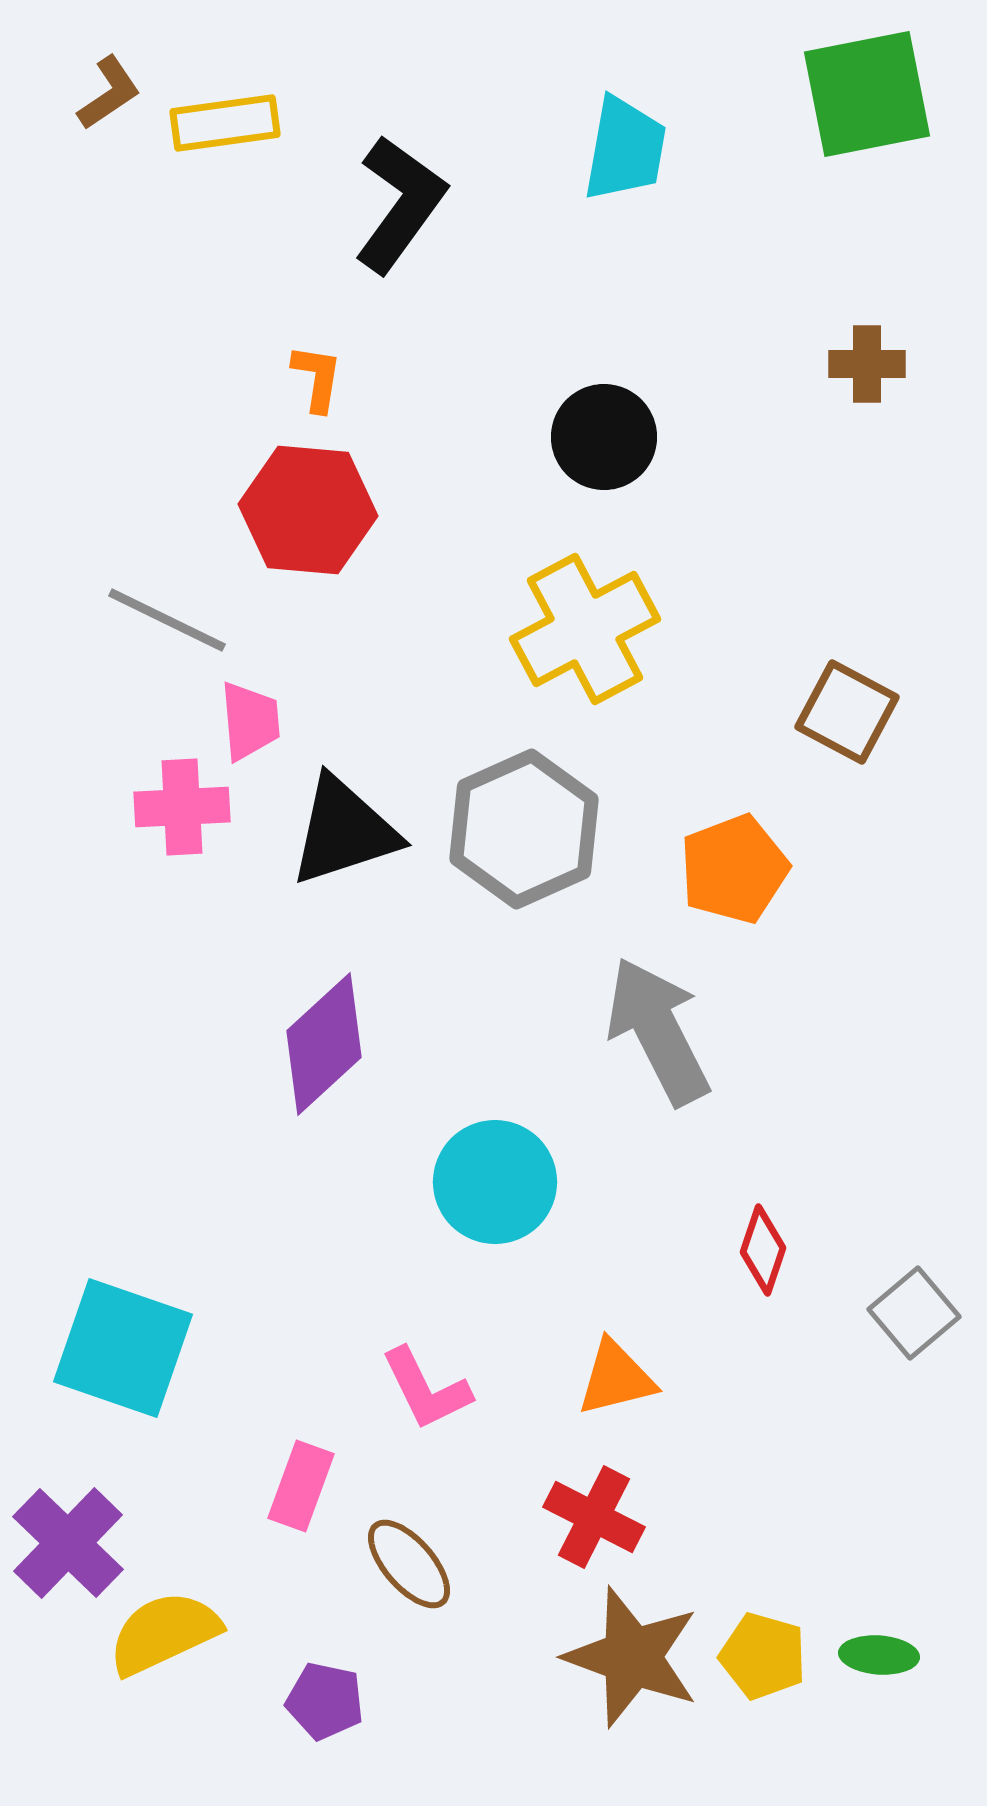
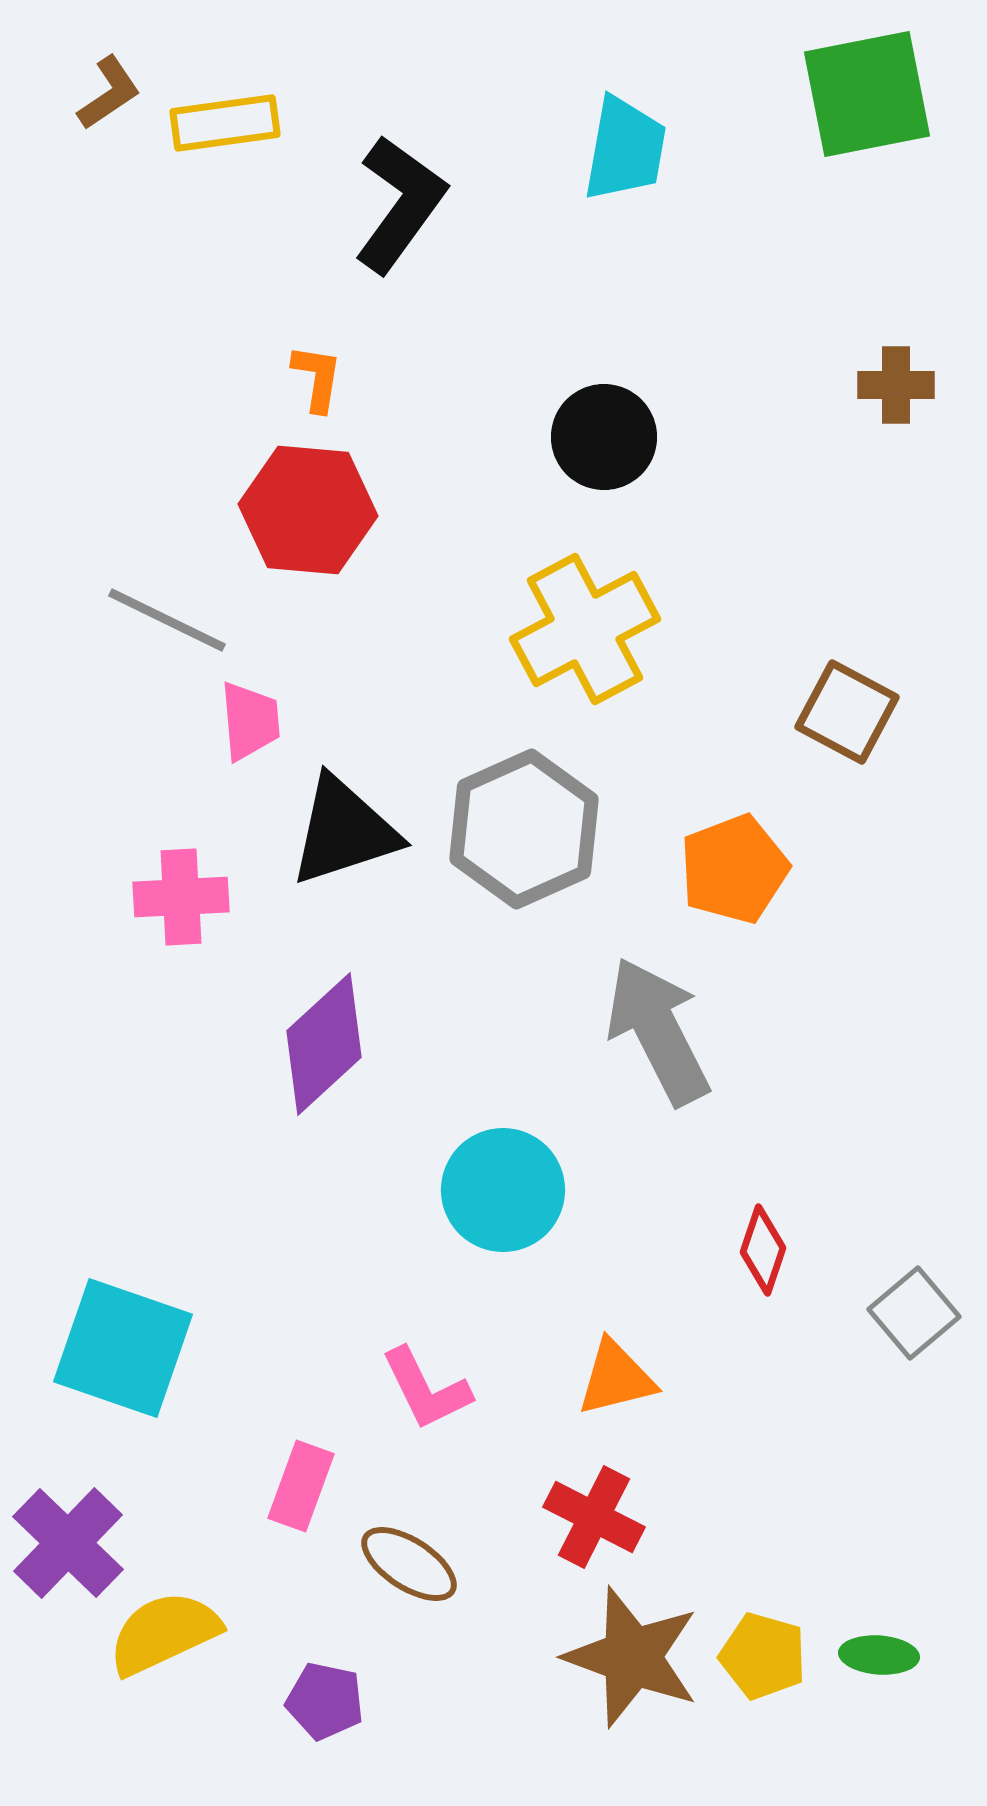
brown cross: moved 29 px right, 21 px down
pink cross: moved 1 px left, 90 px down
cyan circle: moved 8 px right, 8 px down
brown ellipse: rotated 16 degrees counterclockwise
